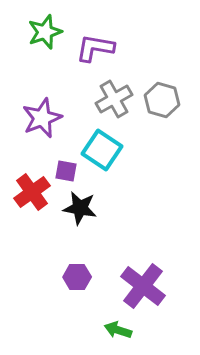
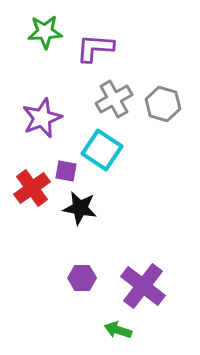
green star: rotated 16 degrees clockwise
purple L-shape: rotated 6 degrees counterclockwise
gray hexagon: moved 1 px right, 4 px down
red cross: moved 4 px up
purple hexagon: moved 5 px right, 1 px down
